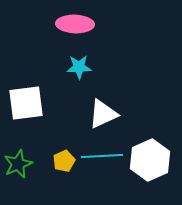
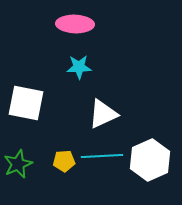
white square: rotated 18 degrees clockwise
yellow pentagon: rotated 20 degrees clockwise
